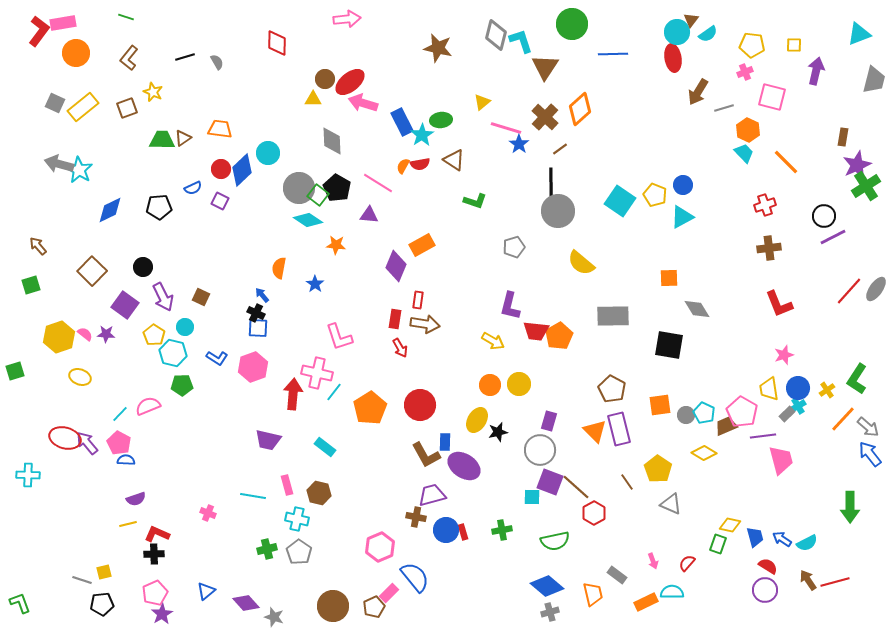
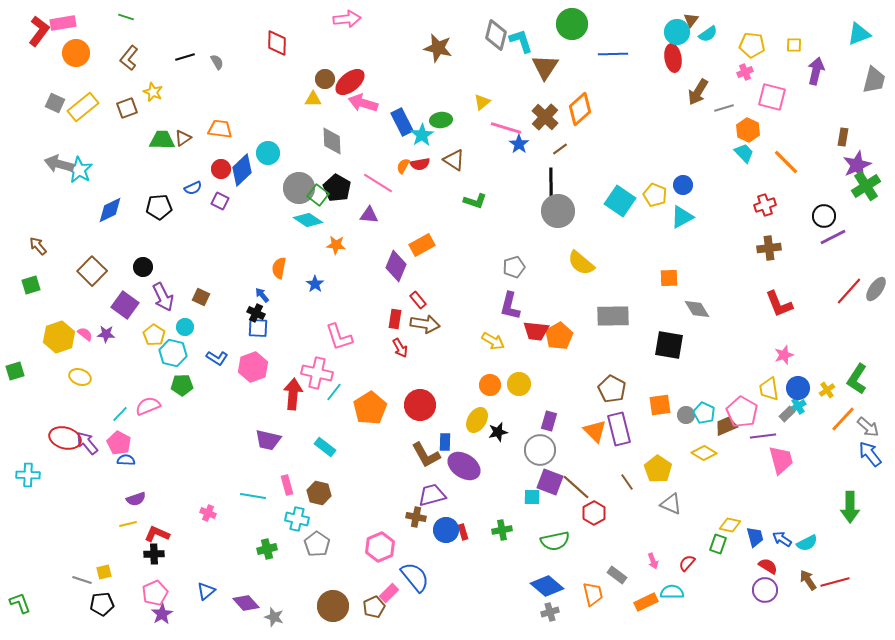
gray pentagon at (514, 247): moved 20 px down
red rectangle at (418, 300): rotated 48 degrees counterclockwise
gray pentagon at (299, 552): moved 18 px right, 8 px up
